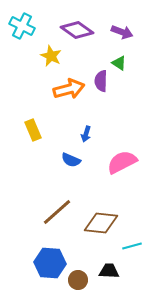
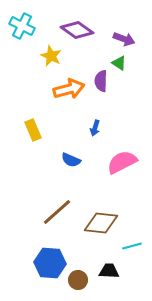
purple arrow: moved 2 px right, 7 px down
blue arrow: moved 9 px right, 6 px up
